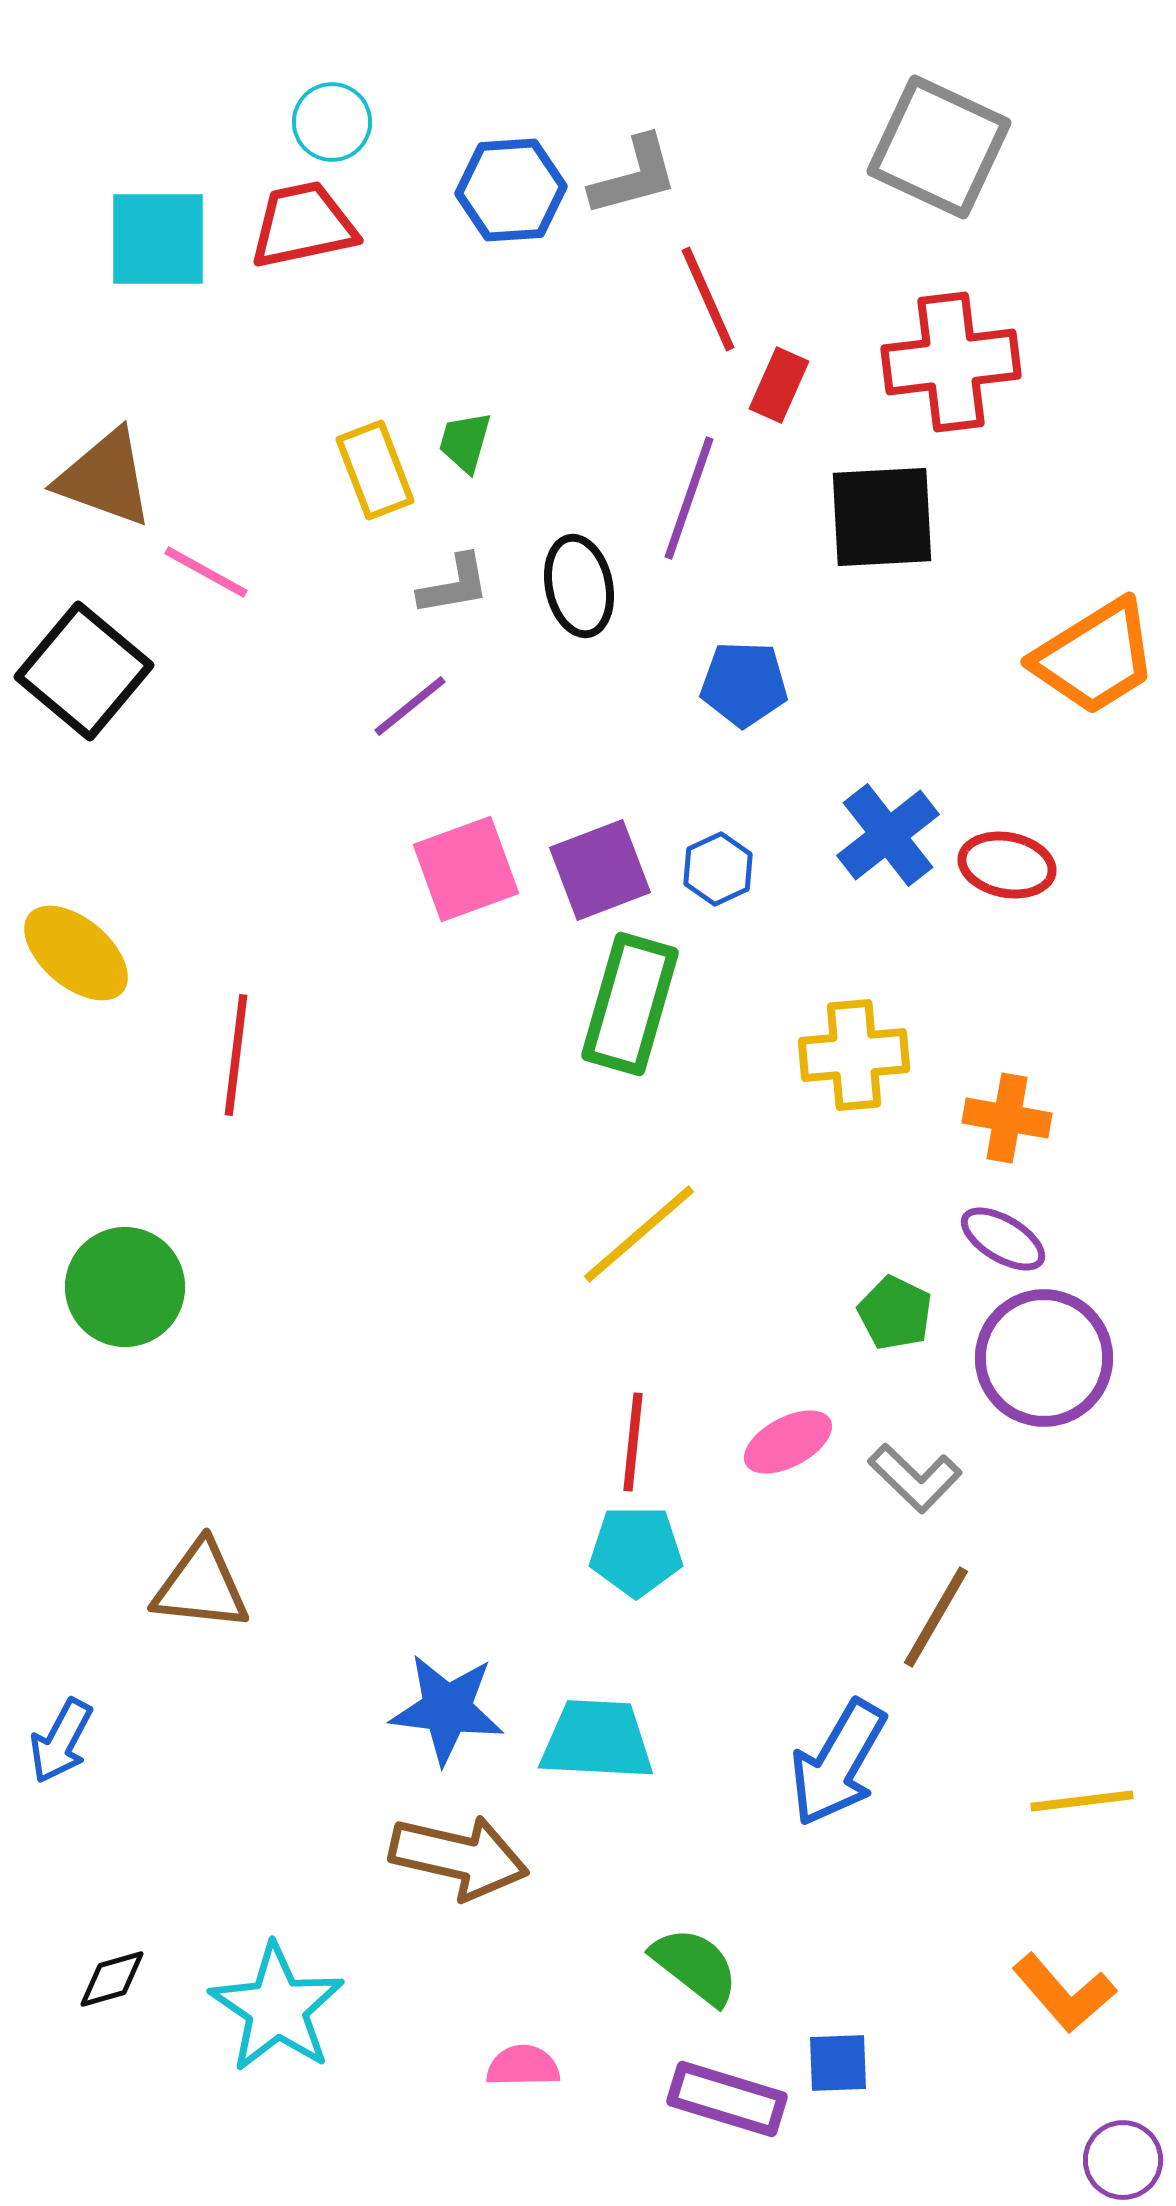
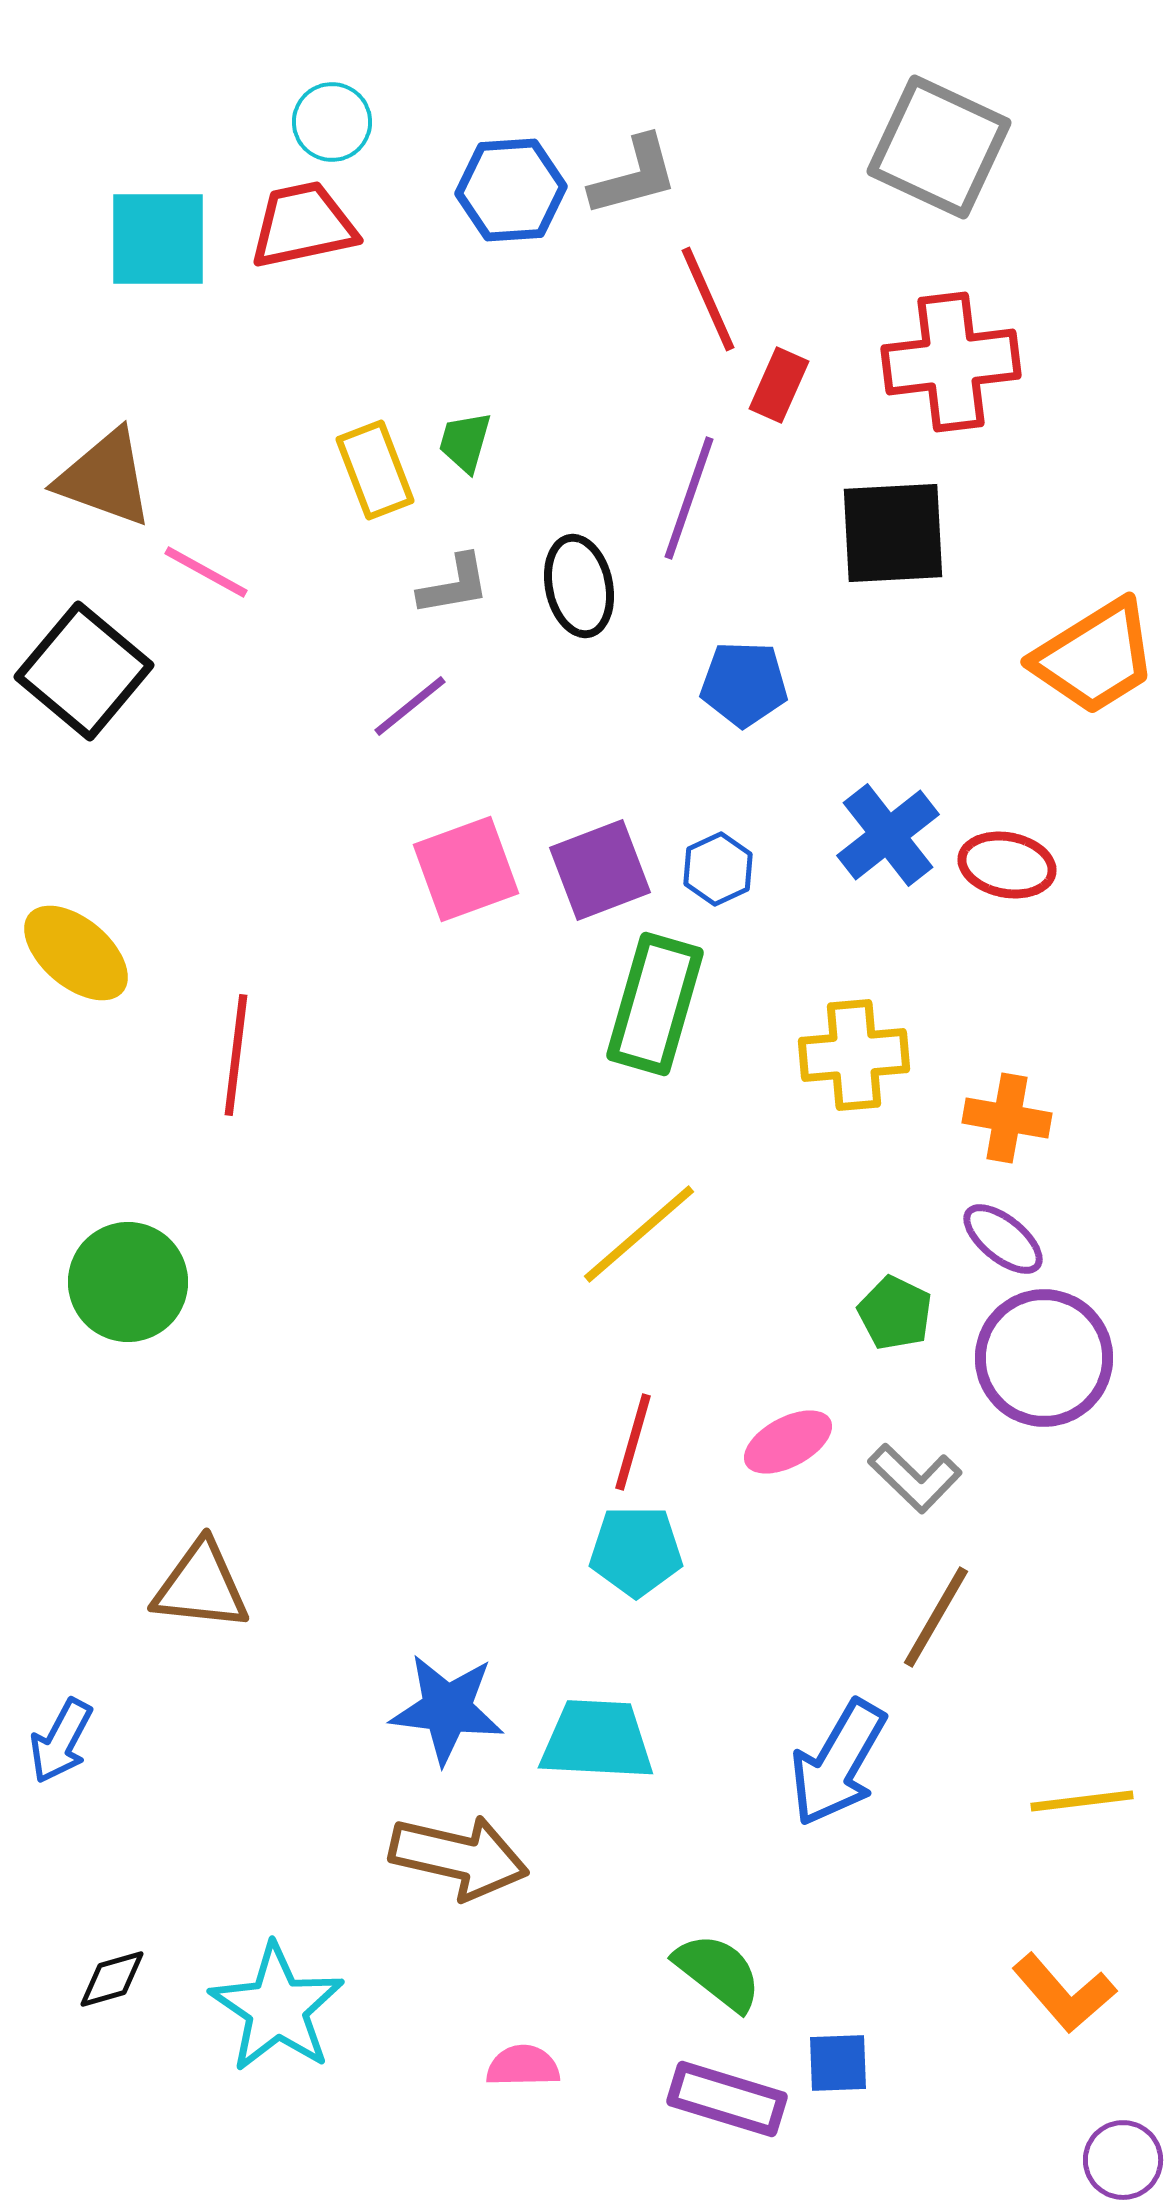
black square at (882, 517): moved 11 px right, 16 px down
green rectangle at (630, 1004): moved 25 px right
purple ellipse at (1003, 1239): rotated 8 degrees clockwise
green circle at (125, 1287): moved 3 px right, 5 px up
red line at (633, 1442): rotated 10 degrees clockwise
green semicircle at (695, 1966): moved 23 px right, 6 px down
